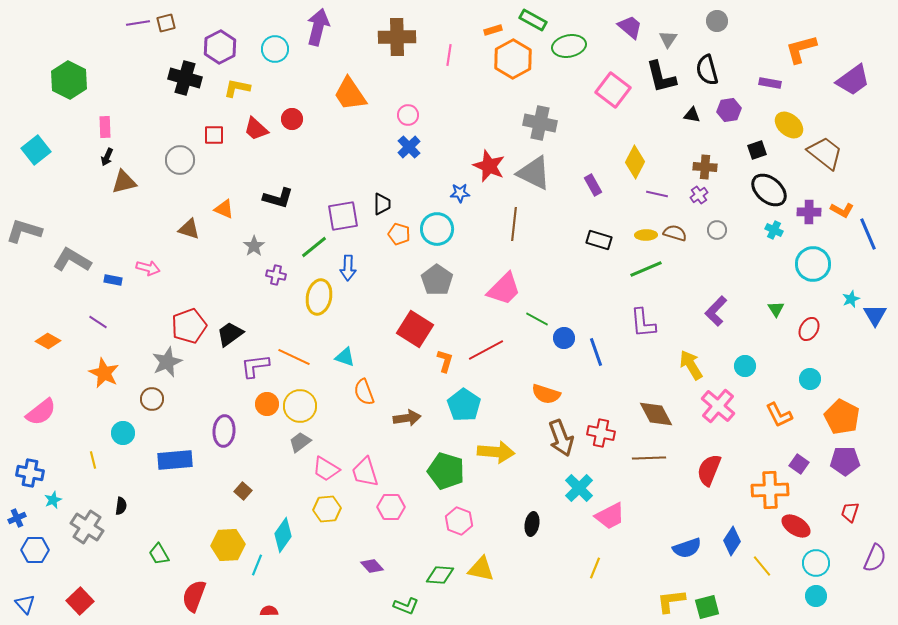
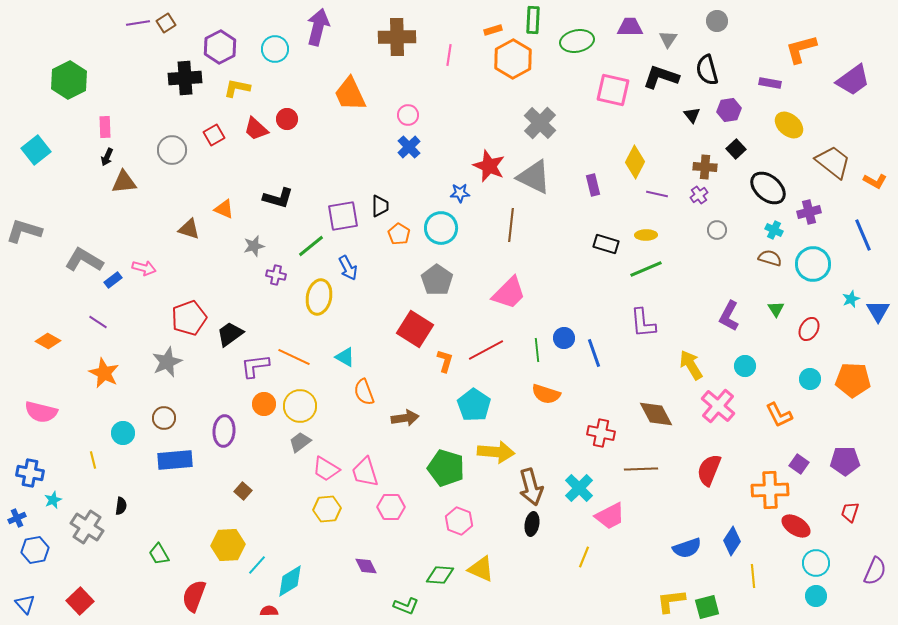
green rectangle at (533, 20): rotated 64 degrees clockwise
brown square at (166, 23): rotated 18 degrees counterclockwise
purple trapezoid at (630, 27): rotated 40 degrees counterclockwise
green ellipse at (569, 46): moved 8 px right, 5 px up
black L-shape at (661, 77): rotated 123 degrees clockwise
black cross at (185, 78): rotated 20 degrees counterclockwise
green hexagon at (69, 80): rotated 6 degrees clockwise
pink square at (613, 90): rotated 24 degrees counterclockwise
orange trapezoid at (350, 94): rotated 9 degrees clockwise
black triangle at (692, 115): rotated 42 degrees clockwise
red circle at (292, 119): moved 5 px left
gray cross at (540, 123): rotated 32 degrees clockwise
red square at (214, 135): rotated 30 degrees counterclockwise
black square at (757, 150): moved 21 px left, 1 px up; rotated 24 degrees counterclockwise
brown trapezoid at (825, 153): moved 8 px right, 9 px down
gray circle at (180, 160): moved 8 px left, 10 px up
gray triangle at (534, 173): moved 4 px down
brown triangle at (124, 182): rotated 8 degrees clockwise
purple rectangle at (593, 185): rotated 15 degrees clockwise
black ellipse at (769, 190): moved 1 px left, 2 px up
black trapezoid at (382, 204): moved 2 px left, 2 px down
orange L-shape at (842, 210): moved 33 px right, 29 px up
purple cross at (809, 212): rotated 15 degrees counterclockwise
brown line at (514, 224): moved 3 px left, 1 px down
cyan circle at (437, 229): moved 4 px right, 1 px up
brown semicircle at (675, 233): moved 95 px right, 25 px down
orange pentagon at (399, 234): rotated 15 degrees clockwise
blue line at (868, 234): moved 5 px left, 1 px down
black rectangle at (599, 240): moved 7 px right, 4 px down
gray star at (254, 246): rotated 20 degrees clockwise
green line at (314, 247): moved 3 px left, 1 px up
gray L-shape at (72, 260): moved 12 px right
pink arrow at (148, 268): moved 4 px left
blue arrow at (348, 268): rotated 30 degrees counterclockwise
blue rectangle at (113, 280): rotated 48 degrees counterclockwise
pink trapezoid at (504, 289): moved 5 px right, 4 px down
purple L-shape at (716, 311): moved 13 px right, 5 px down; rotated 16 degrees counterclockwise
blue triangle at (875, 315): moved 3 px right, 4 px up
green line at (537, 319): moved 31 px down; rotated 55 degrees clockwise
red pentagon at (189, 326): moved 8 px up
blue line at (596, 352): moved 2 px left, 1 px down
cyan triangle at (345, 357): rotated 10 degrees clockwise
brown circle at (152, 399): moved 12 px right, 19 px down
orange circle at (267, 404): moved 3 px left
cyan pentagon at (464, 405): moved 10 px right
pink semicircle at (41, 412): rotated 52 degrees clockwise
orange pentagon at (842, 417): moved 11 px right, 37 px up; rotated 24 degrees counterclockwise
brown arrow at (407, 418): moved 2 px left
brown arrow at (561, 438): moved 30 px left, 49 px down; rotated 6 degrees clockwise
brown line at (649, 458): moved 8 px left, 11 px down
green pentagon at (446, 471): moved 3 px up
cyan diamond at (283, 535): moved 7 px right, 46 px down; rotated 24 degrees clockwise
blue hexagon at (35, 550): rotated 12 degrees counterclockwise
purple semicircle at (875, 558): moved 13 px down
cyan line at (257, 565): rotated 20 degrees clockwise
purple diamond at (372, 566): moved 6 px left; rotated 15 degrees clockwise
yellow line at (762, 566): moved 9 px left, 10 px down; rotated 35 degrees clockwise
yellow line at (595, 568): moved 11 px left, 11 px up
yellow triangle at (481, 569): rotated 12 degrees clockwise
